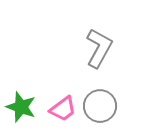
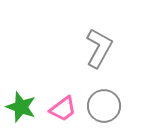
gray circle: moved 4 px right
